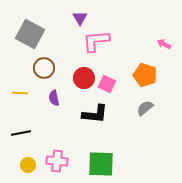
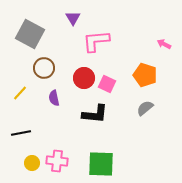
purple triangle: moved 7 px left
yellow line: rotated 49 degrees counterclockwise
yellow circle: moved 4 px right, 2 px up
